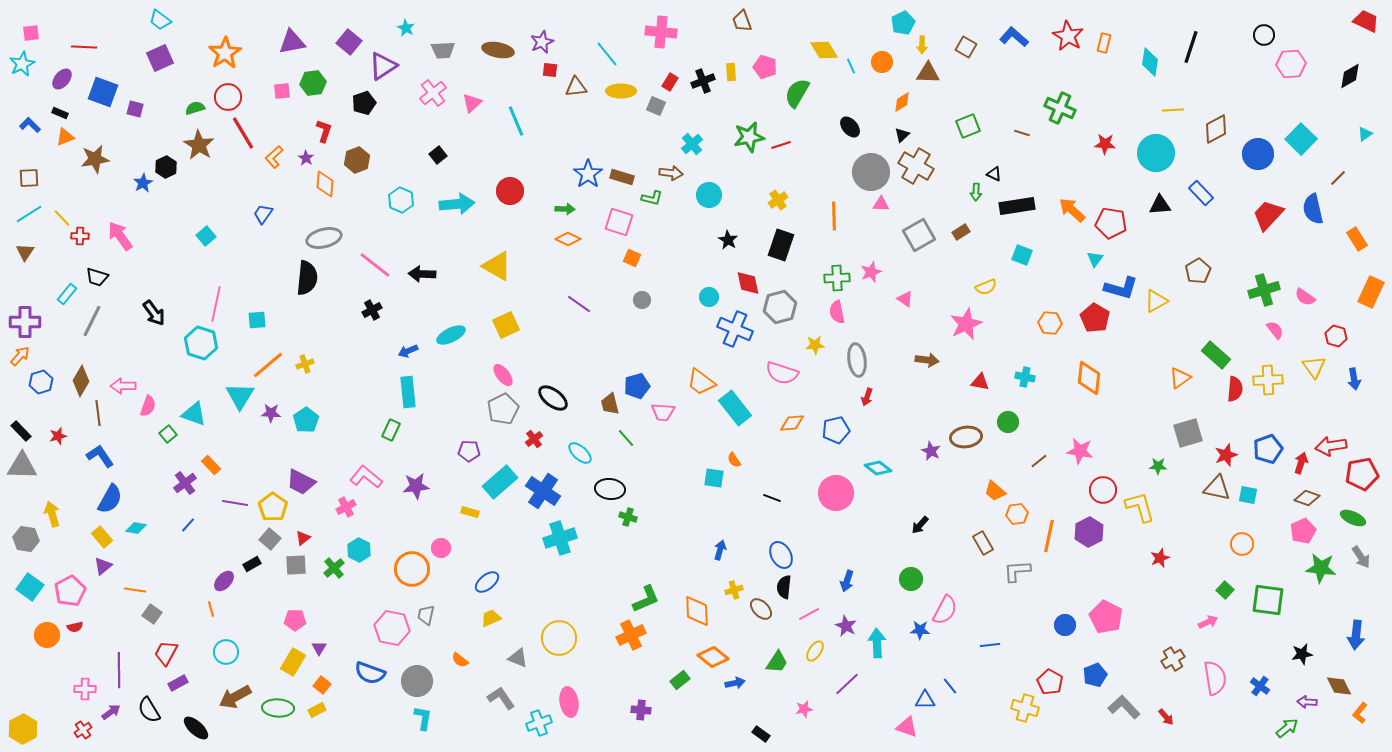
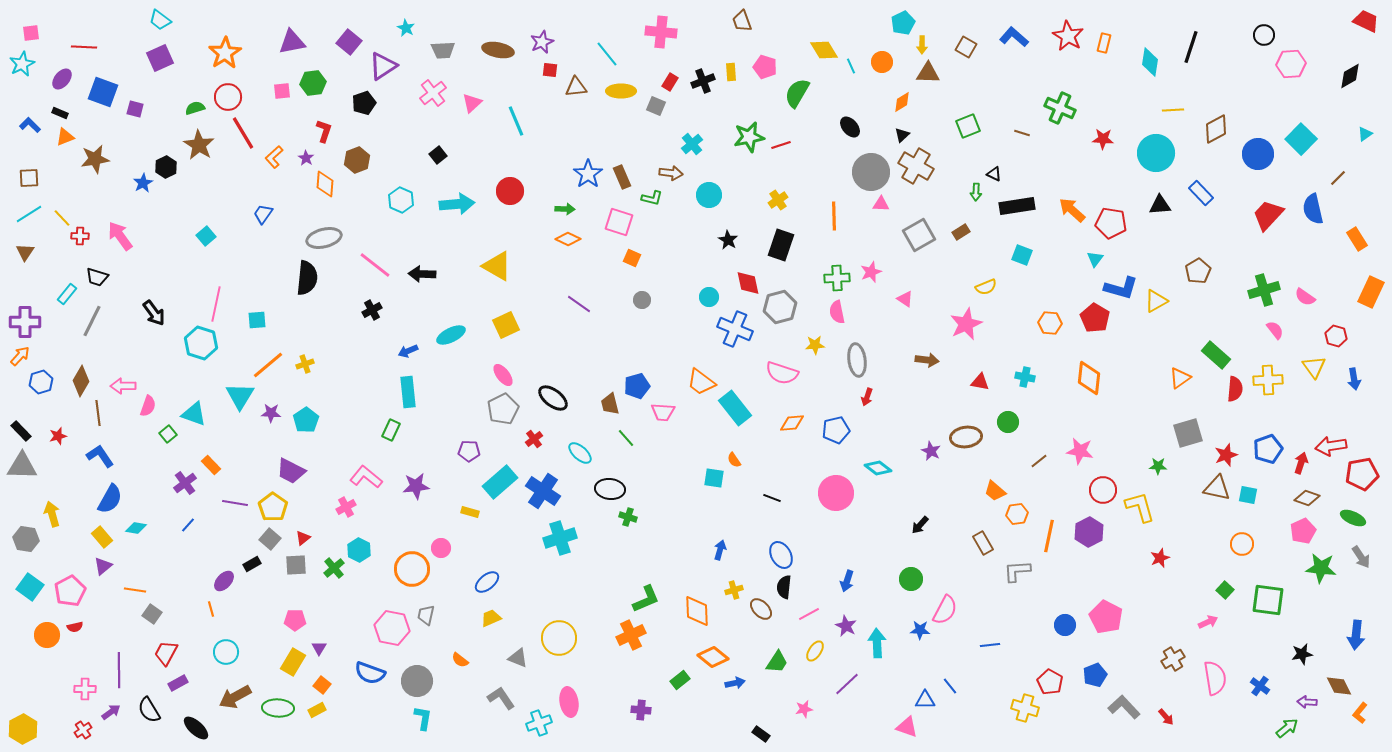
red star at (1105, 144): moved 2 px left, 5 px up
brown rectangle at (622, 177): rotated 50 degrees clockwise
purple trapezoid at (301, 482): moved 10 px left, 11 px up
